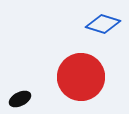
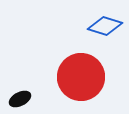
blue diamond: moved 2 px right, 2 px down
